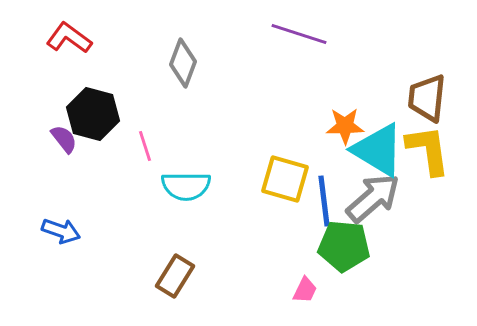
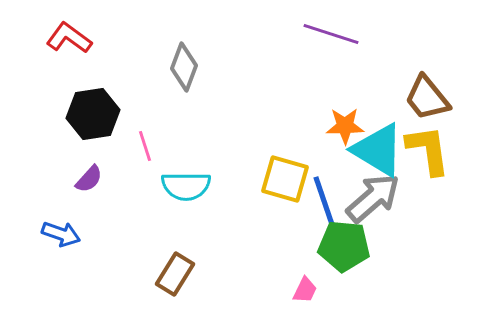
purple line: moved 32 px right
gray diamond: moved 1 px right, 4 px down
brown trapezoid: rotated 45 degrees counterclockwise
black hexagon: rotated 24 degrees counterclockwise
purple semicircle: moved 25 px right, 40 px down; rotated 80 degrees clockwise
blue line: rotated 12 degrees counterclockwise
blue arrow: moved 3 px down
brown rectangle: moved 2 px up
